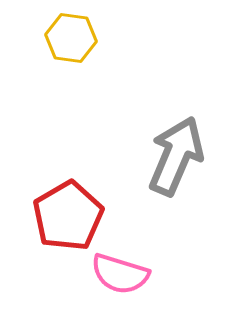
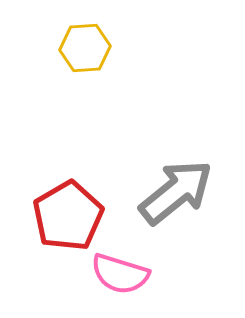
yellow hexagon: moved 14 px right, 10 px down; rotated 12 degrees counterclockwise
gray arrow: moved 36 px down; rotated 28 degrees clockwise
